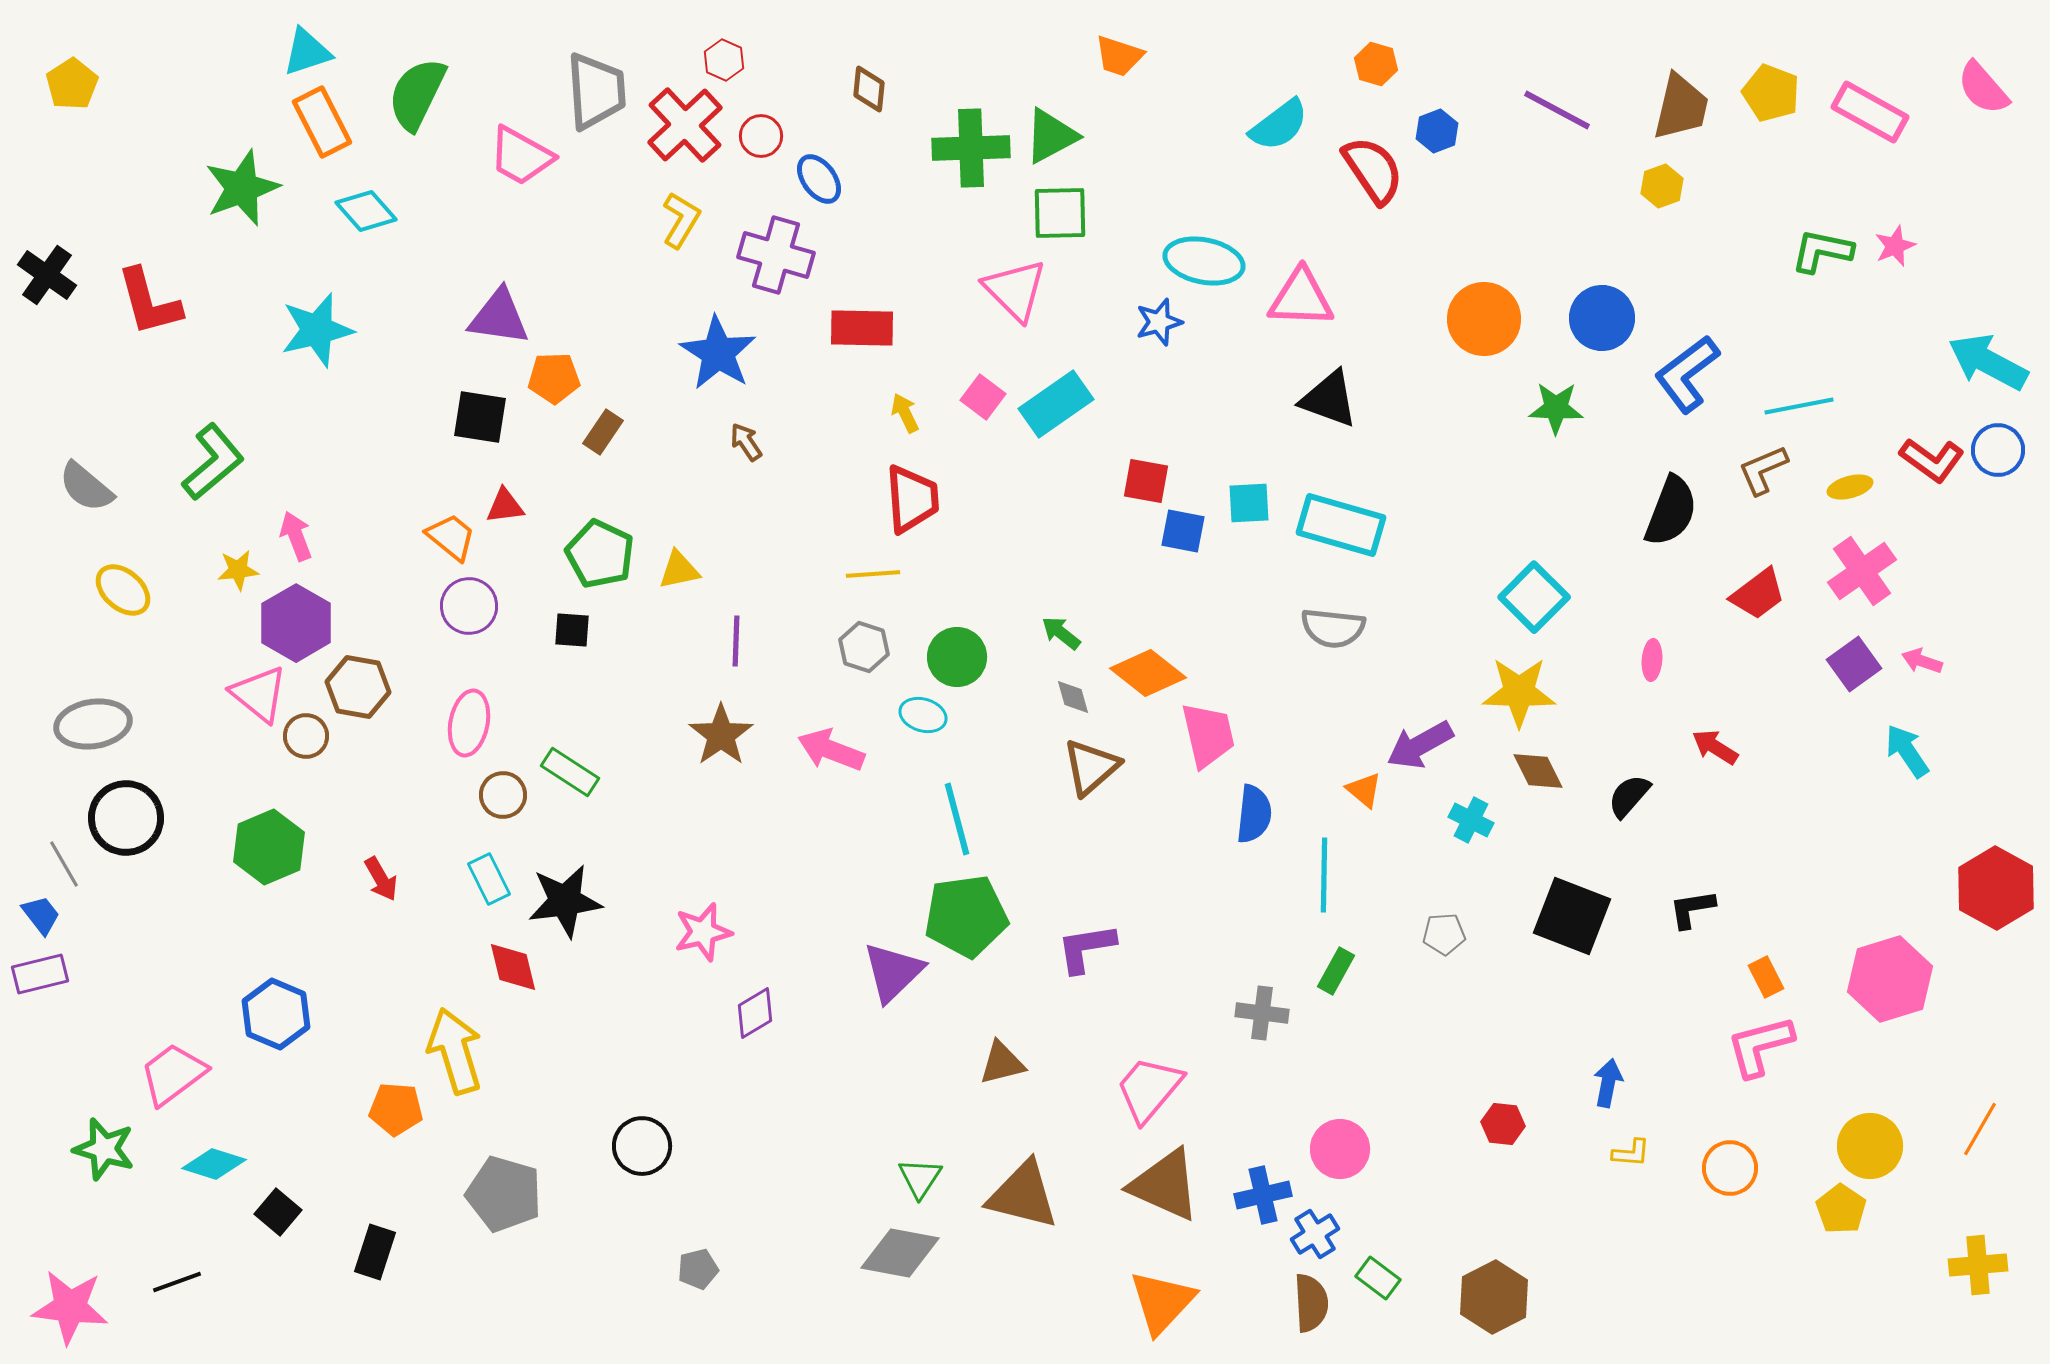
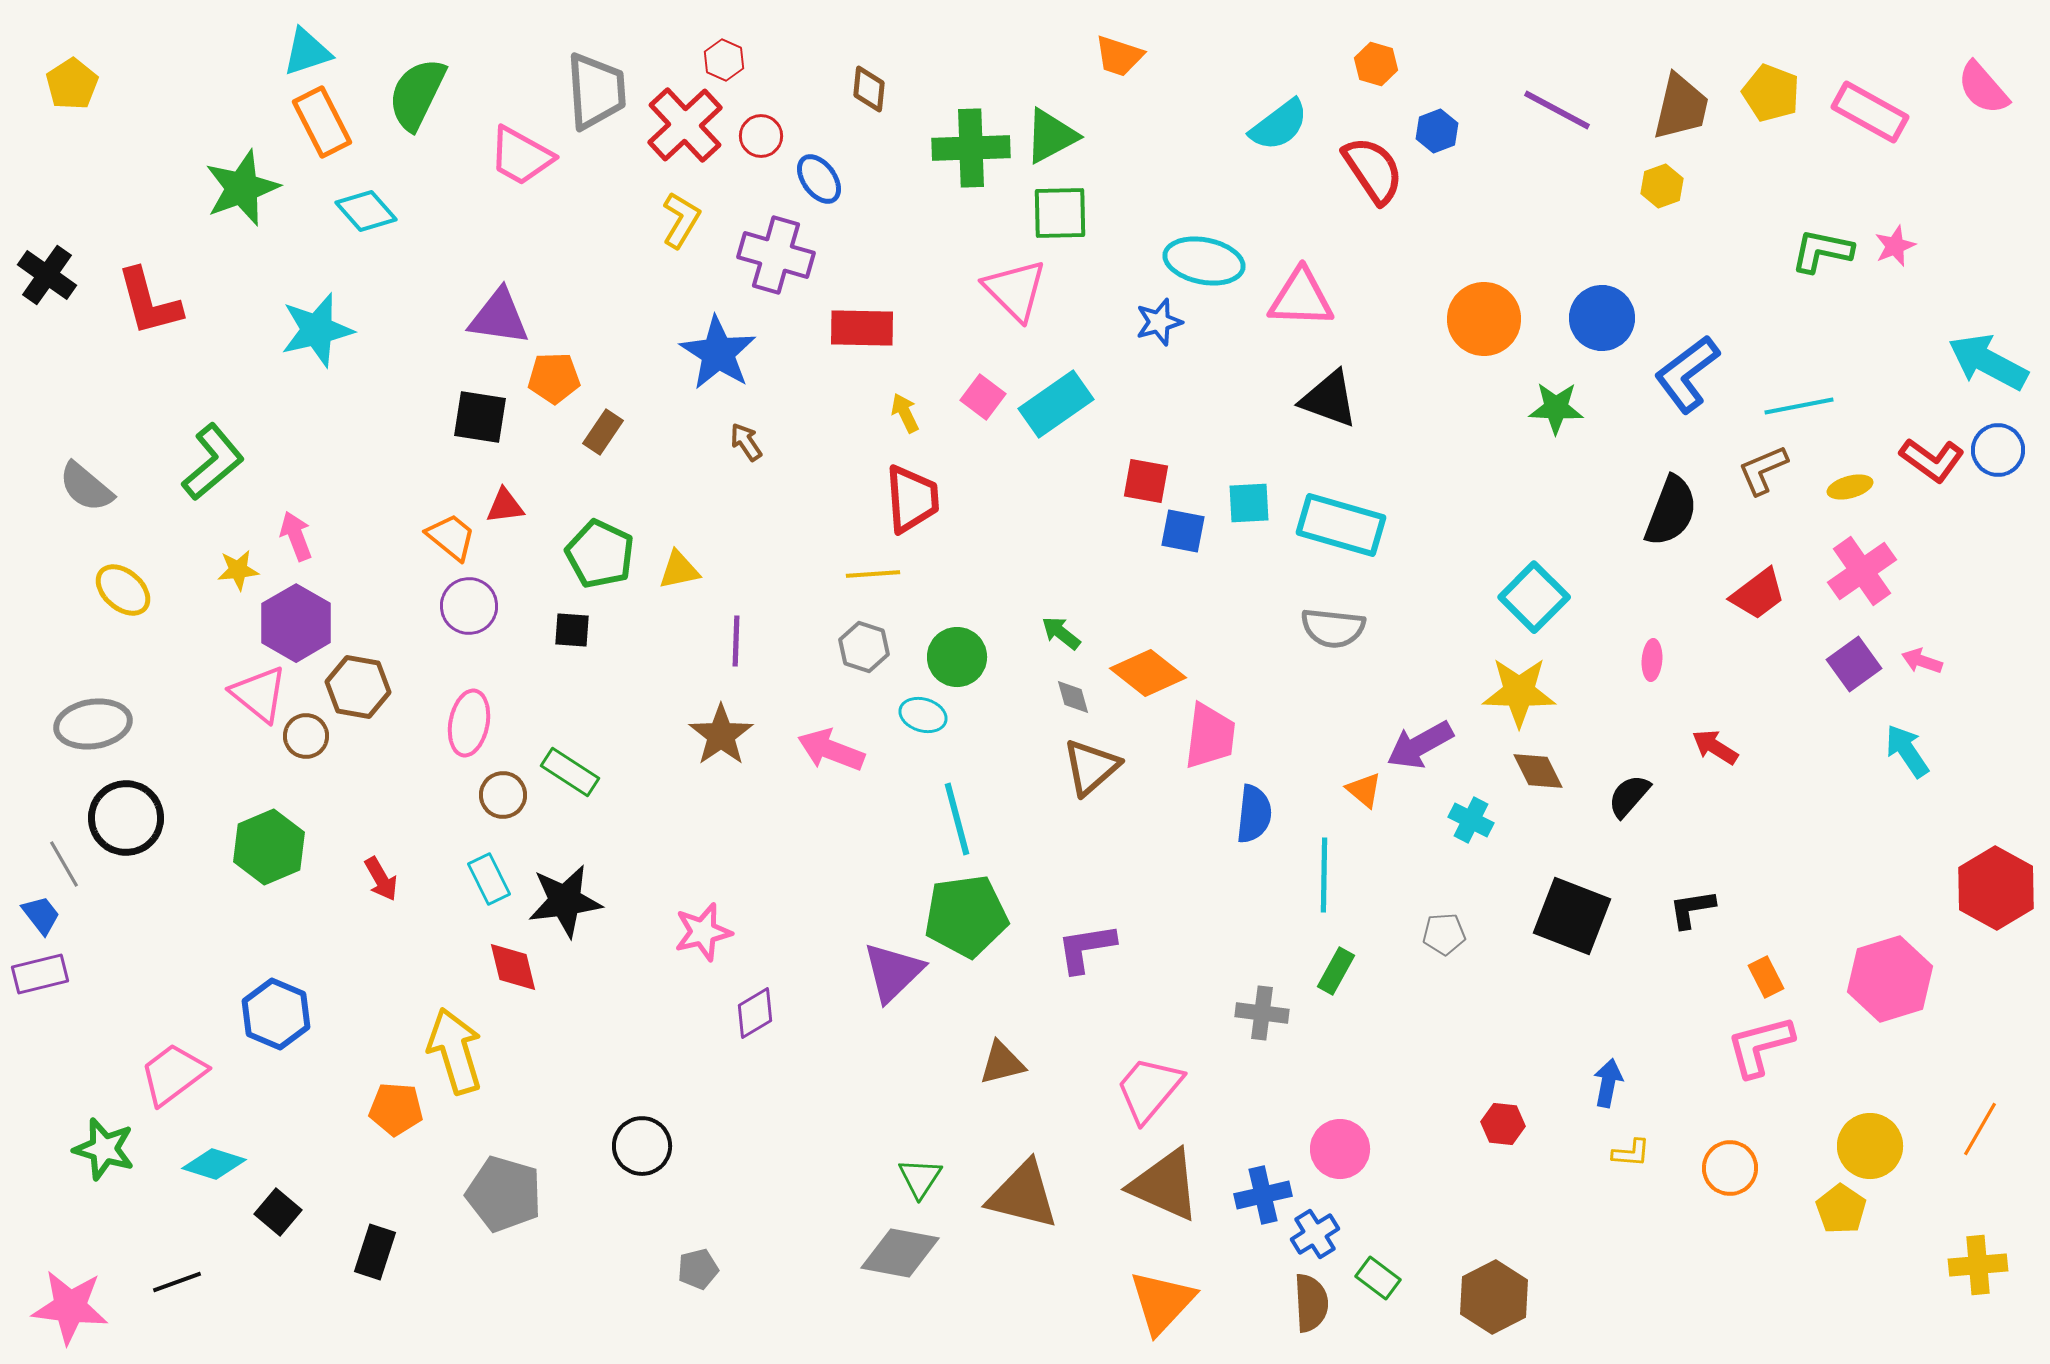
pink trapezoid at (1208, 735): moved 2 px right, 1 px down; rotated 20 degrees clockwise
